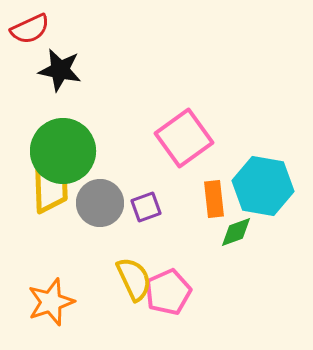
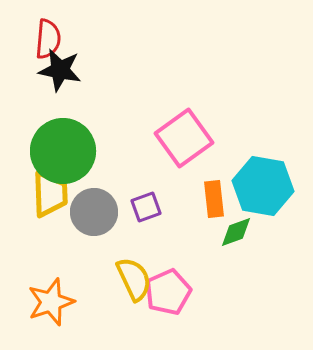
red semicircle: moved 18 px right, 10 px down; rotated 60 degrees counterclockwise
yellow trapezoid: moved 4 px down
gray circle: moved 6 px left, 9 px down
